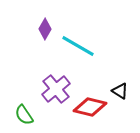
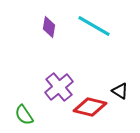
purple diamond: moved 4 px right, 2 px up; rotated 20 degrees counterclockwise
cyan line: moved 16 px right, 20 px up
purple cross: moved 3 px right, 2 px up
